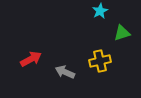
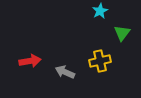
green triangle: rotated 36 degrees counterclockwise
red arrow: moved 1 px left, 2 px down; rotated 20 degrees clockwise
